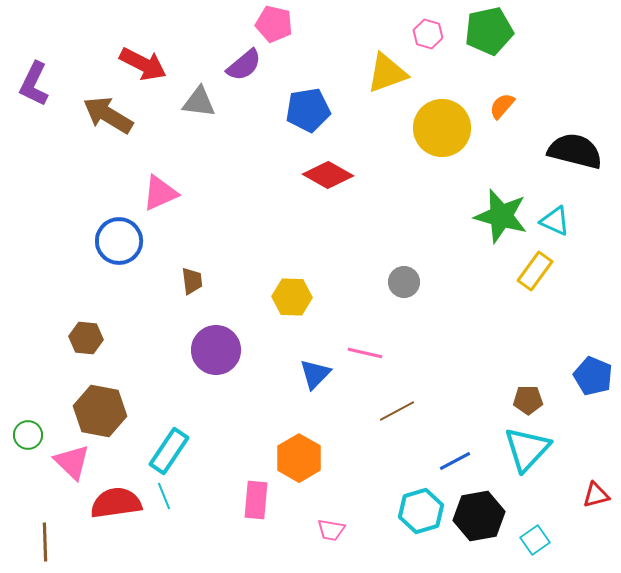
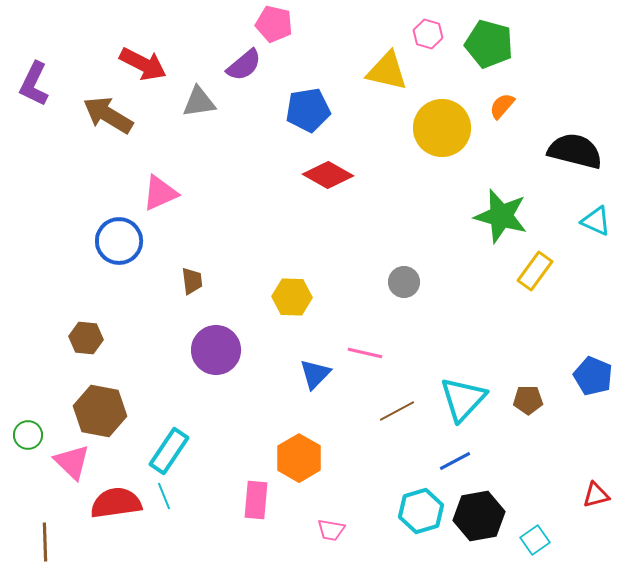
green pentagon at (489, 31): moved 13 px down; rotated 27 degrees clockwise
yellow triangle at (387, 73): moved 2 px up; rotated 33 degrees clockwise
gray triangle at (199, 102): rotated 15 degrees counterclockwise
cyan triangle at (555, 221): moved 41 px right
cyan triangle at (527, 449): moved 64 px left, 50 px up
